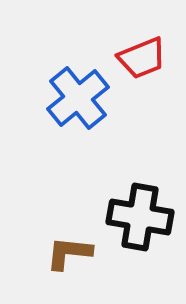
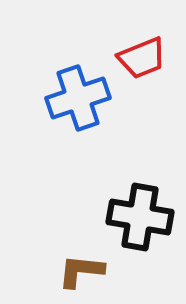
blue cross: rotated 20 degrees clockwise
brown L-shape: moved 12 px right, 18 px down
